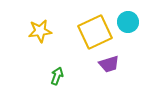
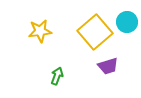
cyan circle: moved 1 px left
yellow square: rotated 16 degrees counterclockwise
purple trapezoid: moved 1 px left, 2 px down
